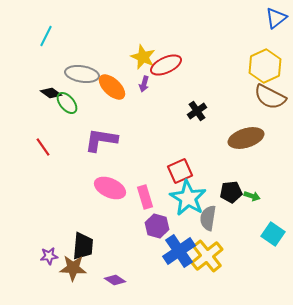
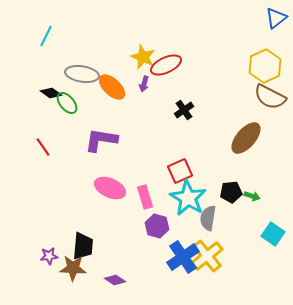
black cross: moved 13 px left, 1 px up
brown ellipse: rotated 32 degrees counterclockwise
blue cross: moved 4 px right, 6 px down
